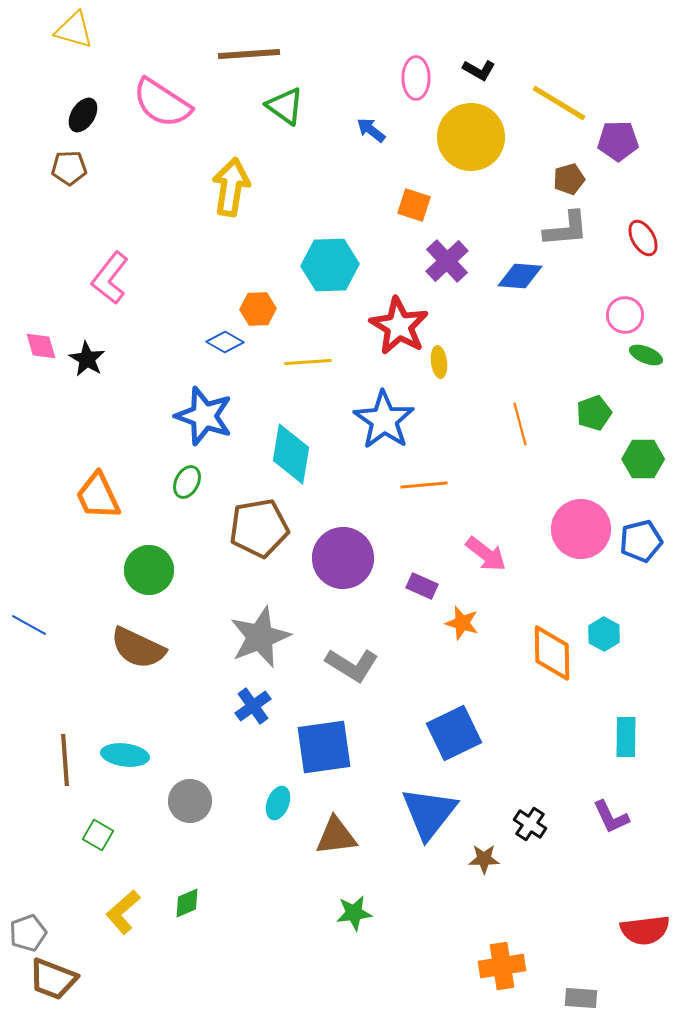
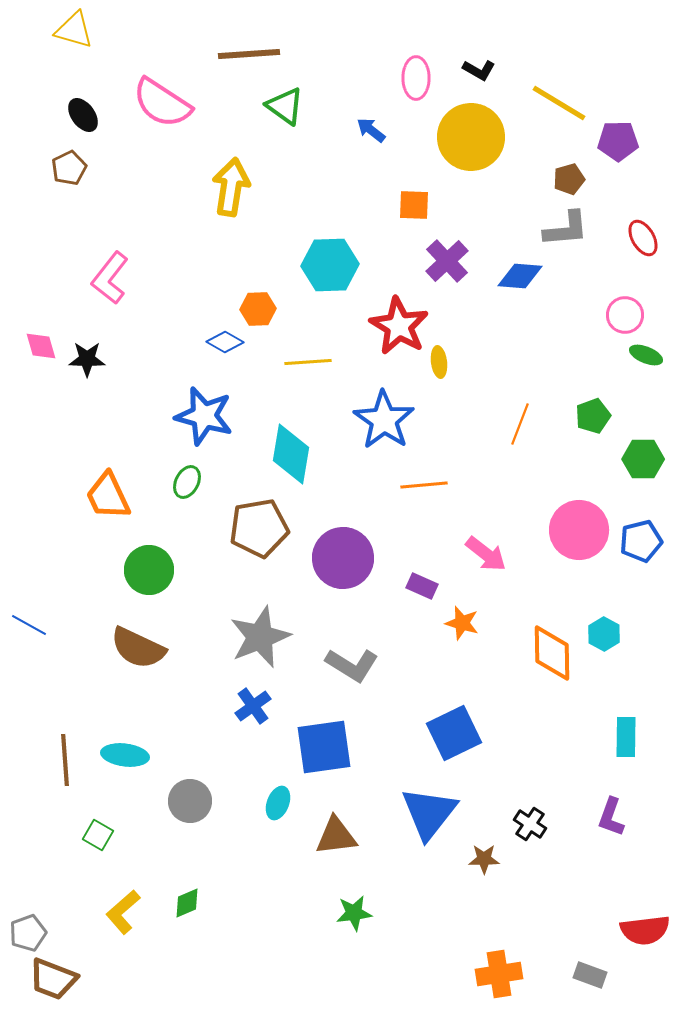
black ellipse at (83, 115): rotated 68 degrees counterclockwise
brown pentagon at (69, 168): rotated 24 degrees counterclockwise
orange square at (414, 205): rotated 16 degrees counterclockwise
black star at (87, 359): rotated 30 degrees counterclockwise
green pentagon at (594, 413): moved 1 px left, 3 px down
blue star at (204, 416): rotated 4 degrees counterclockwise
orange line at (520, 424): rotated 36 degrees clockwise
orange trapezoid at (98, 496): moved 10 px right
pink circle at (581, 529): moved 2 px left, 1 px down
purple L-shape at (611, 817): rotated 45 degrees clockwise
orange cross at (502, 966): moved 3 px left, 8 px down
gray rectangle at (581, 998): moved 9 px right, 23 px up; rotated 16 degrees clockwise
